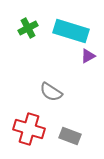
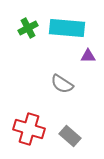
cyan rectangle: moved 4 px left, 3 px up; rotated 12 degrees counterclockwise
purple triangle: rotated 28 degrees clockwise
gray semicircle: moved 11 px right, 8 px up
gray rectangle: rotated 20 degrees clockwise
